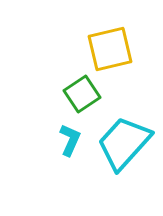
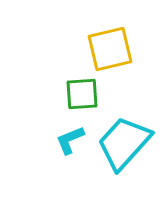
green square: rotated 30 degrees clockwise
cyan L-shape: rotated 136 degrees counterclockwise
